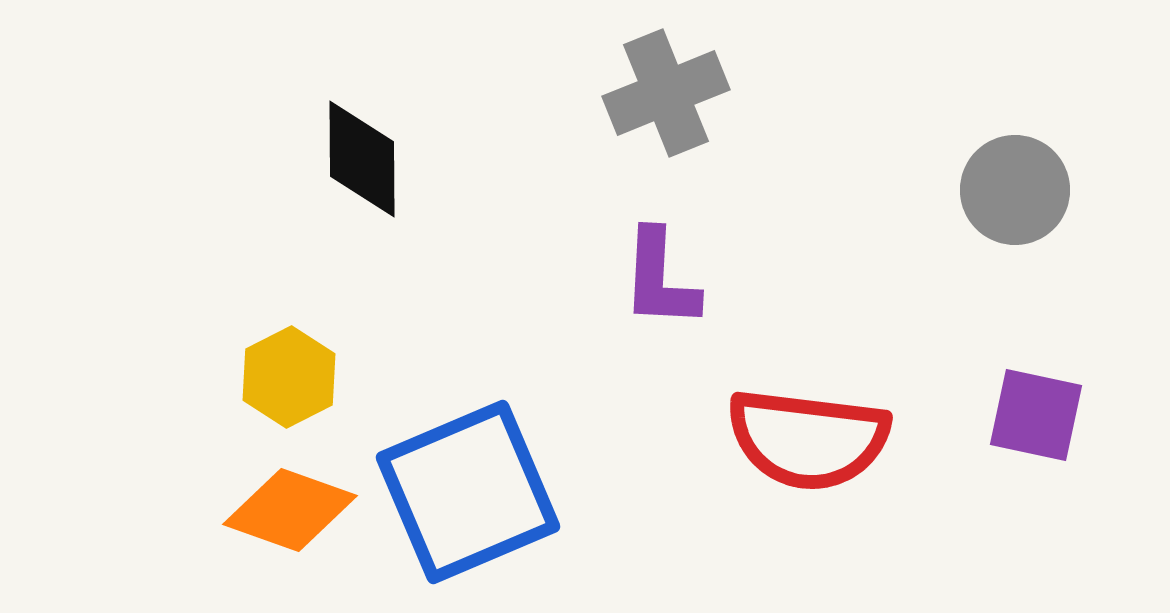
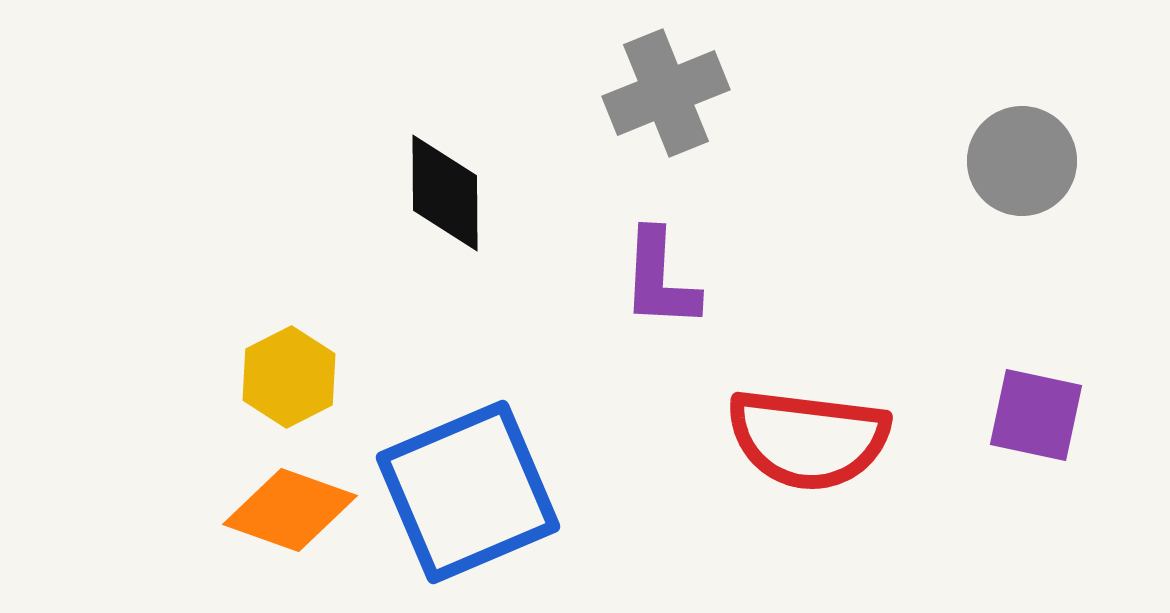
black diamond: moved 83 px right, 34 px down
gray circle: moved 7 px right, 29 px up
